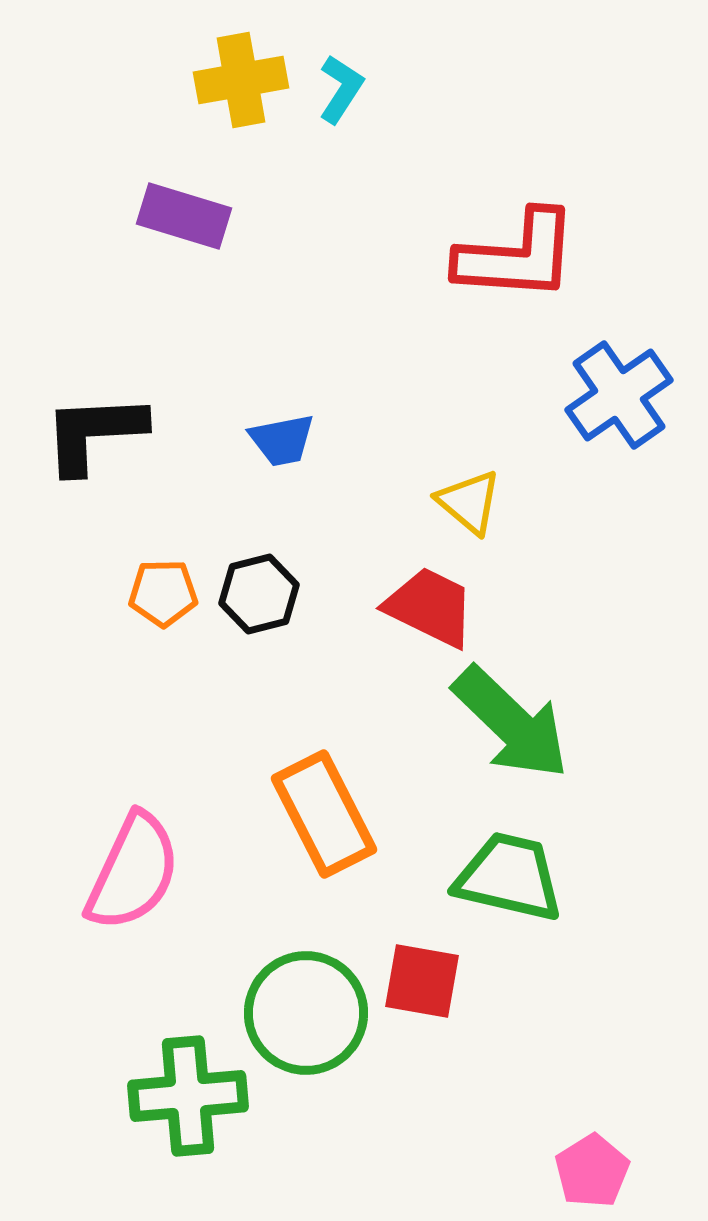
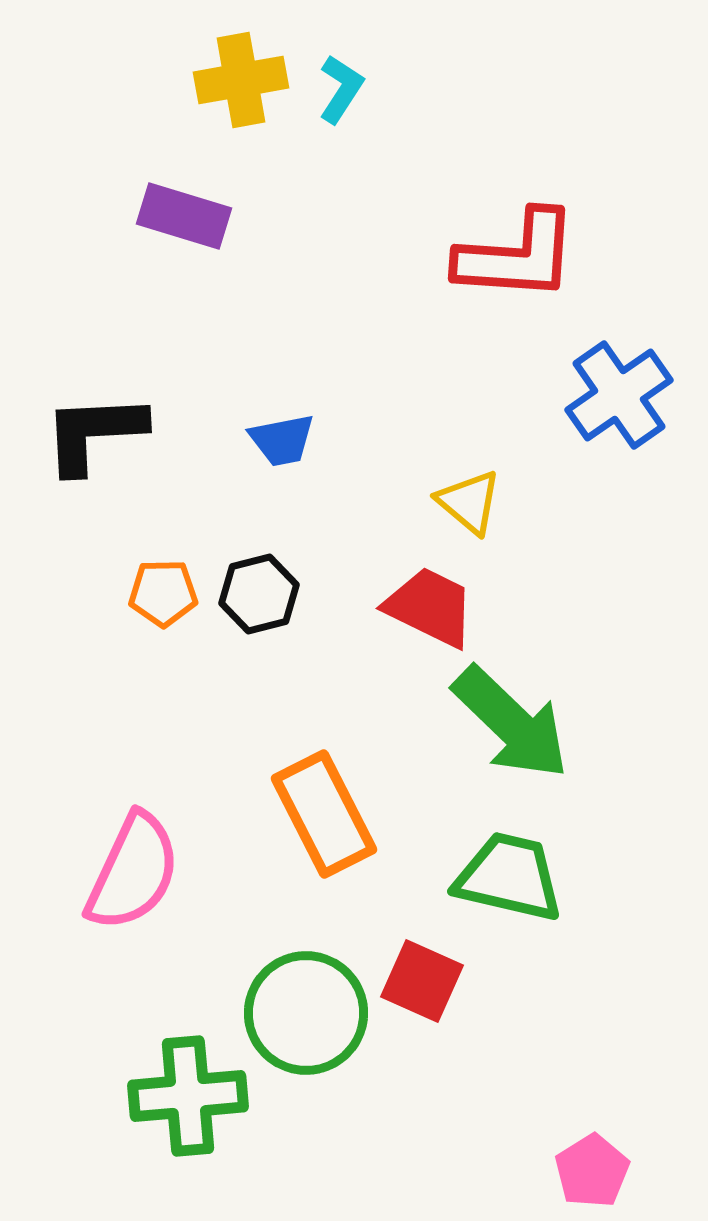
red square: rotated 14 degrees clockwise
